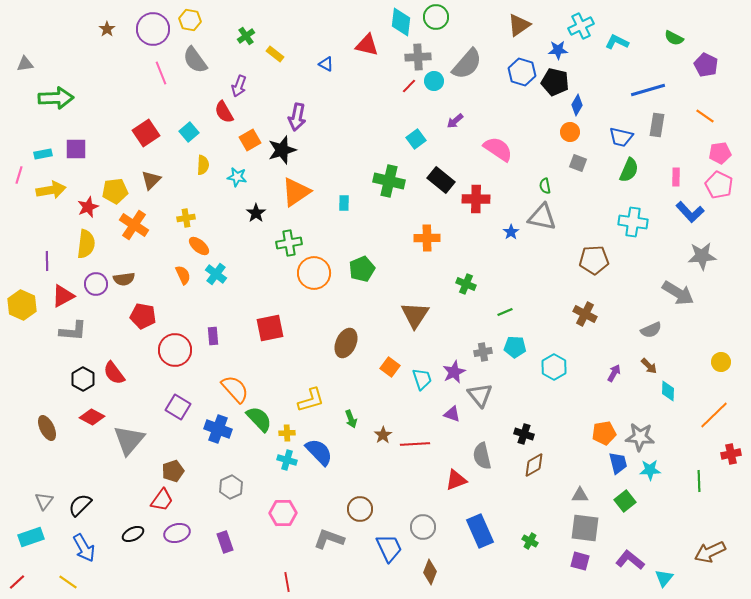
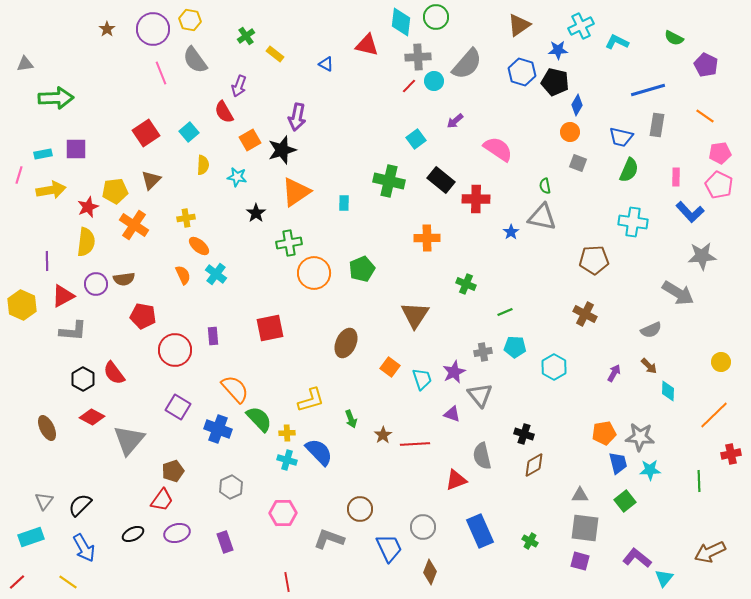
yellow semicircle at (86, 244): moved 2 px up
purple L-shape at (630, 560): moved 7 px right, 2 px up
